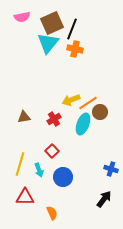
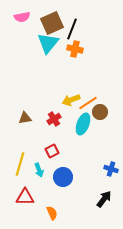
brown triangle: moved 1 px right, 1 px down
red square: rotated 16 degrees clockwise
